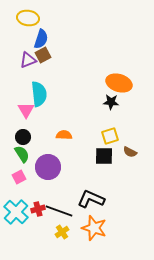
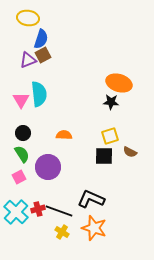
pink triangle: moved 5 px left, 10 px up
black circle: moved 4 px up
yellow cross: rotated 24 degrees counterclockwise
